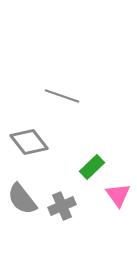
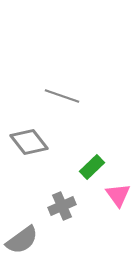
gray semicircle: moved 41 px down; rotated 88 degrees counterclockwise
